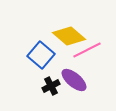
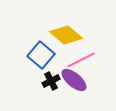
yellow diamond: moved 3 px left, 1 px up
pink line: moved 6 px left, 10 px down
black cross: moved 5 px up
